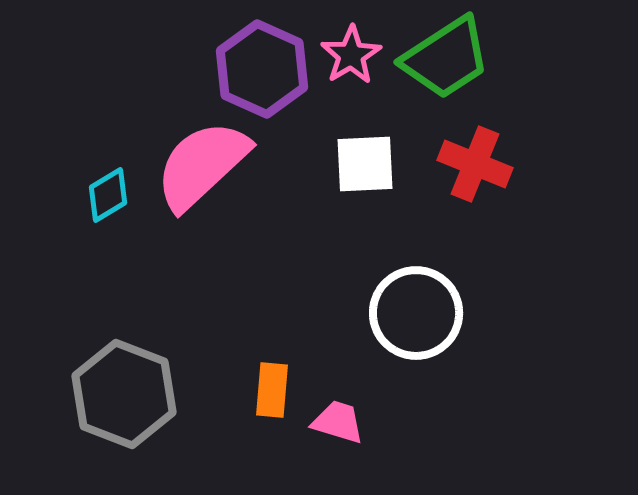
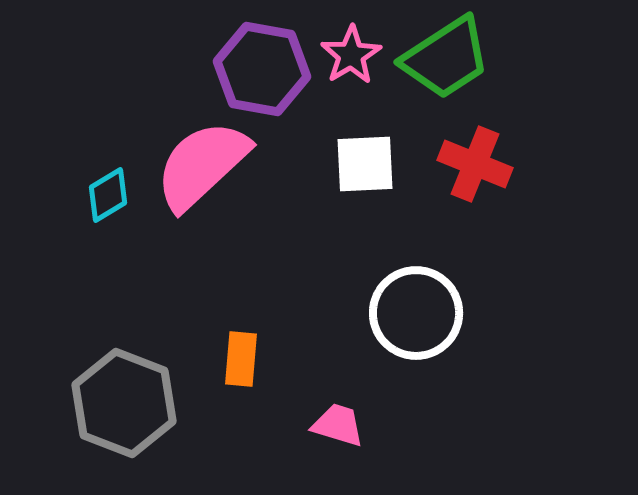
purple hexagon: rotated 14 degrees counterclockwise
orange rectangle: moved 31 px left, 31 px up
gray hexagon: moved 9 px down
pink trapezoid: moved 3 px down
